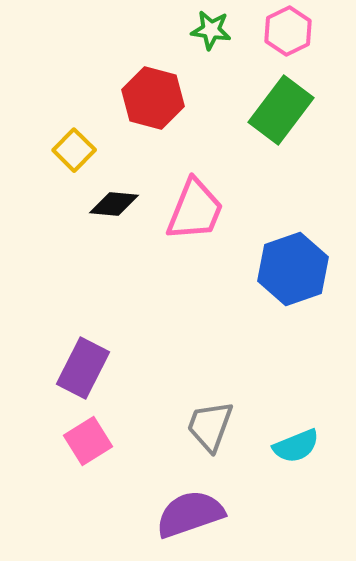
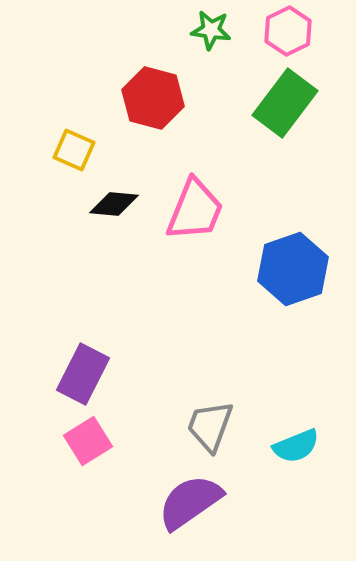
green rectangle: moved 4 px right, 7 px up
yellow square: rotated 21 degrees counterclockwise
purple rectangle: moved 6 px down
purple semicircle: moved 12 px up; rotated 16 degrees counterclockwise
